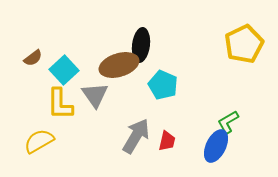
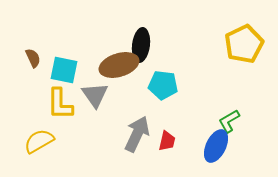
brown semicircle: rotated 78 degrees counterclockwise
cyan square: rotated 36 degrees counterclockwise
cyan pentagon: rotated 16 degrees counterclockwise
green L-shape: moved 1 px right, 1 px up
gray arrow: moved 1 px right, 2 px up; rotated 6 degrees counterclockwise
